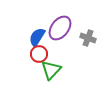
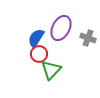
purple ellipse: moved 1 px right; rotated 10 degrees counterclockwise
blue semicircle: moved 1 px left, 1 px down
